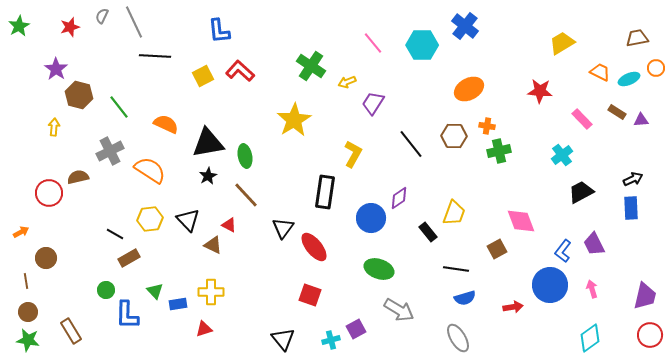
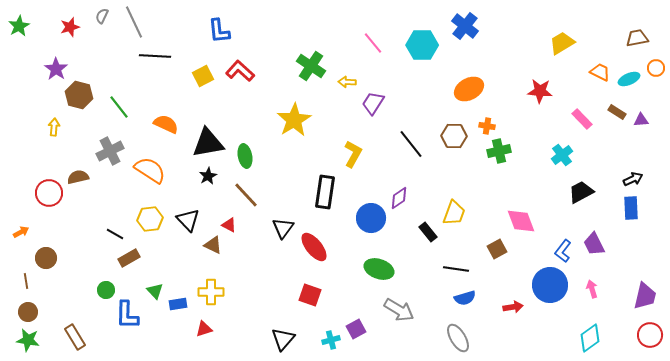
yellow arrow at (347, 82): rotated 24 degrees clockwise
brown rectangle at (71, 331): moved 4 px right, 6 px down
black triangle at (283, 339): rotated 20 degrees clockwise
